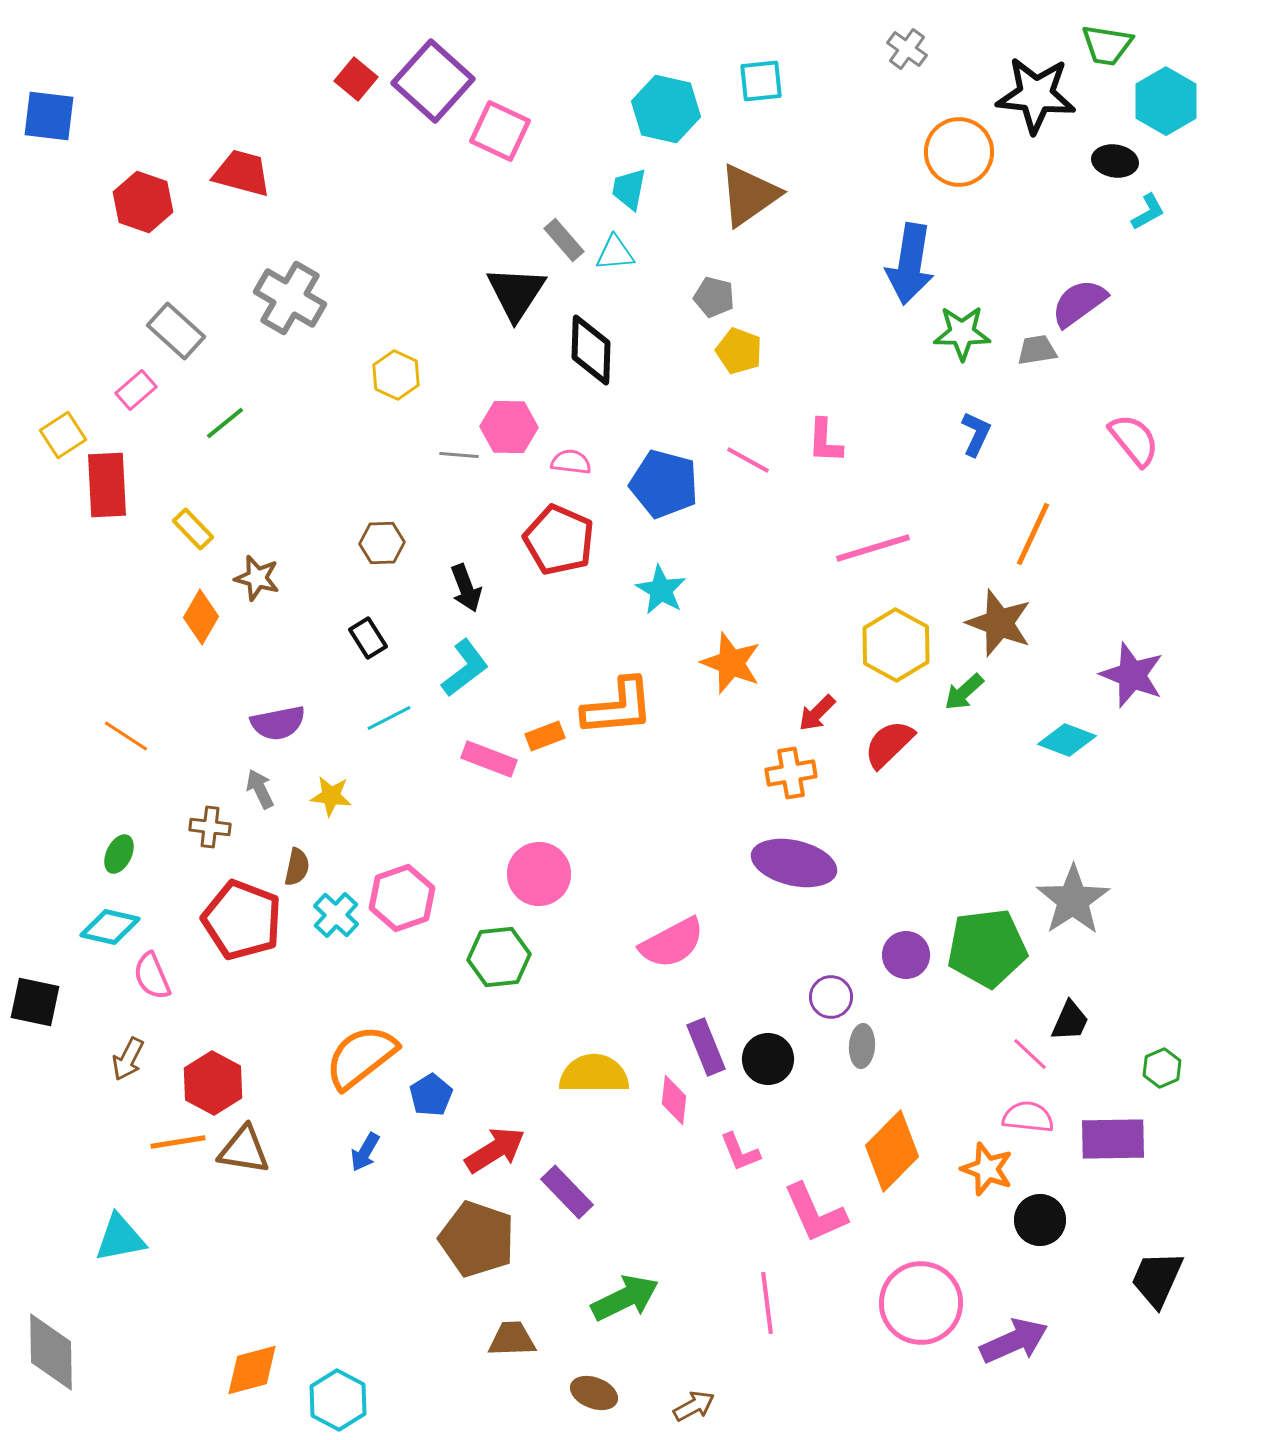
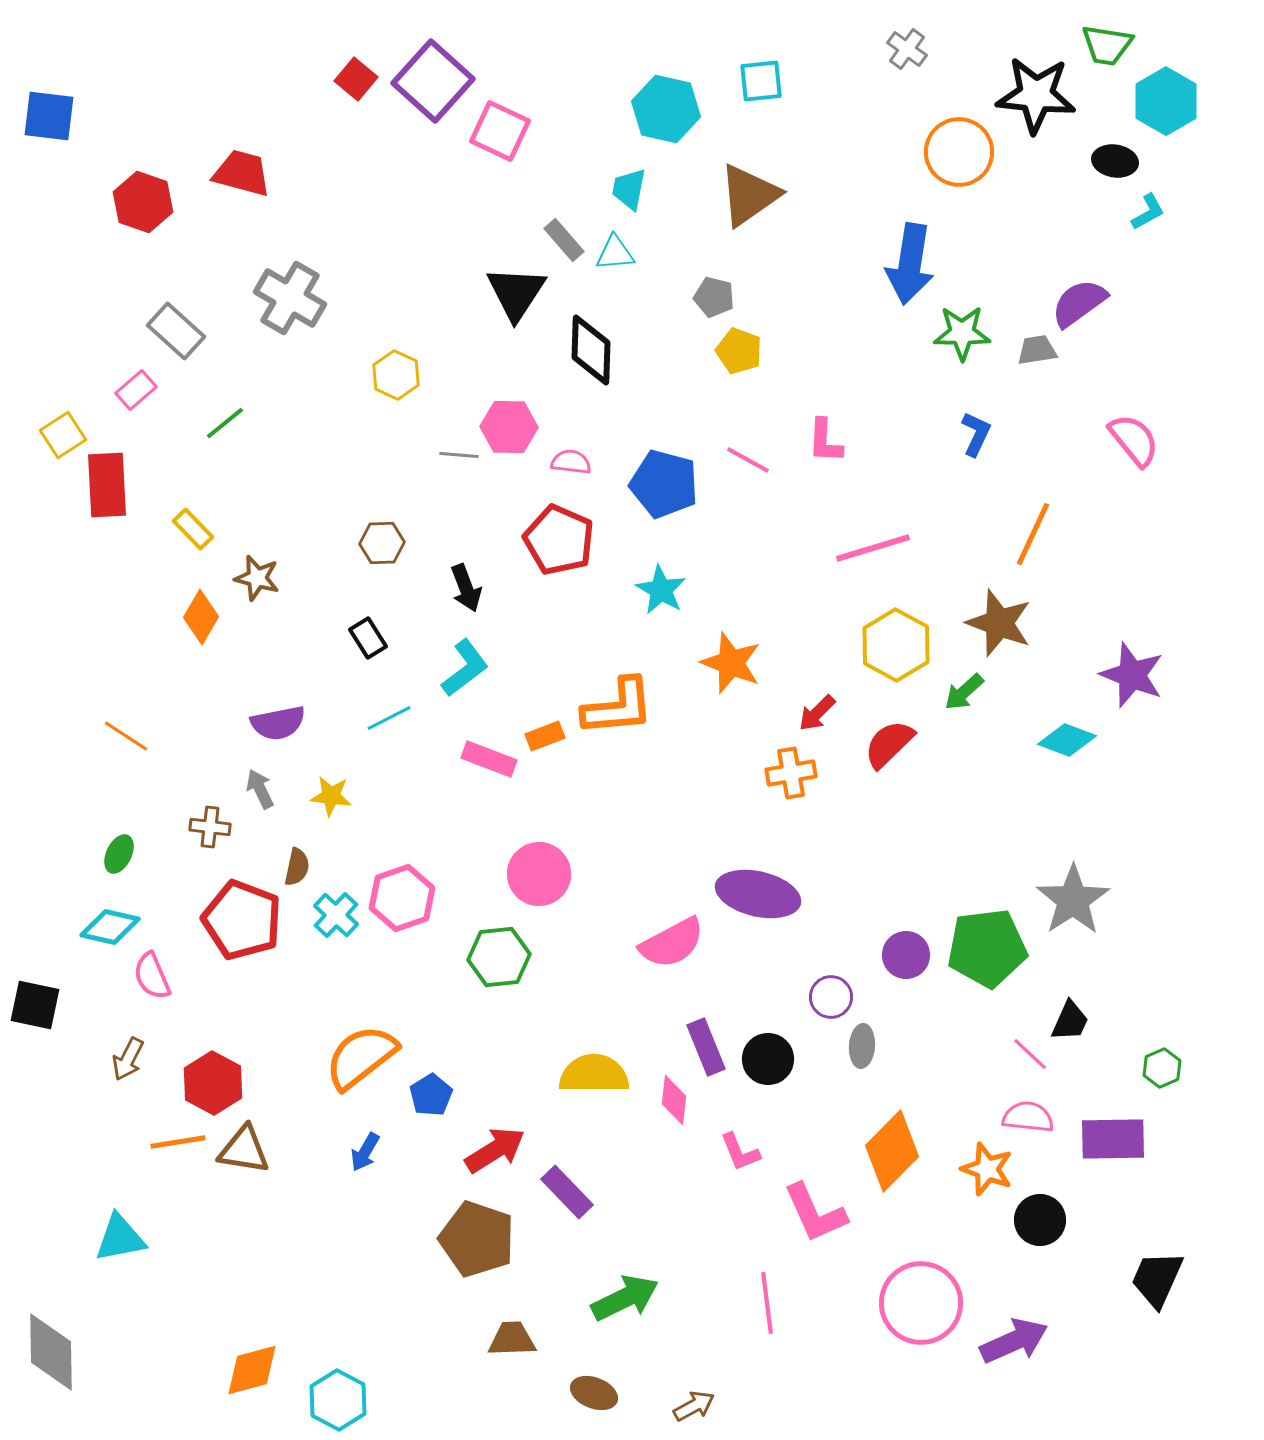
purple ellipse at (794, 863): moved 36 px left, 31 px down
black square at (35, 1002): moved 3 px down
